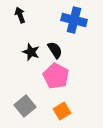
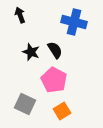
blue cross: moved 2 px down
pink pentagon: moved 2 px left, 4 px down
gray square: moved 2 px up; rotated 25 degrees counterclockwise
